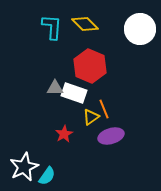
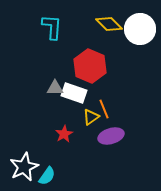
yellow diamond: moved 24 px right
